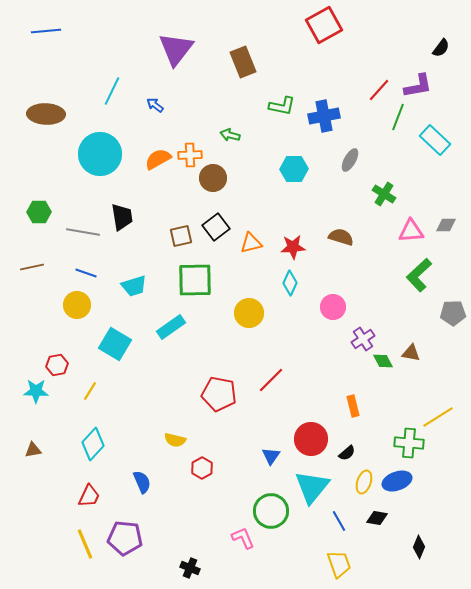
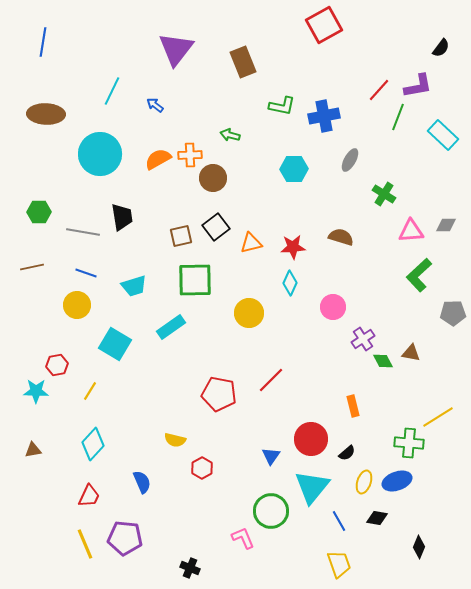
blue line at (46, 31): moved 3 px left, 11 px down; rotated 76 degrees counterclockwise
cyan rectangle at (435, 140): moved 8 px right, 5 px up
